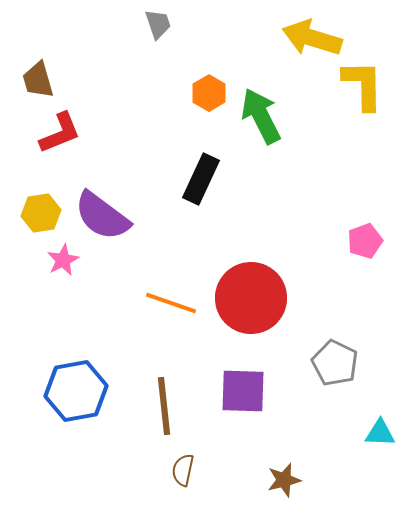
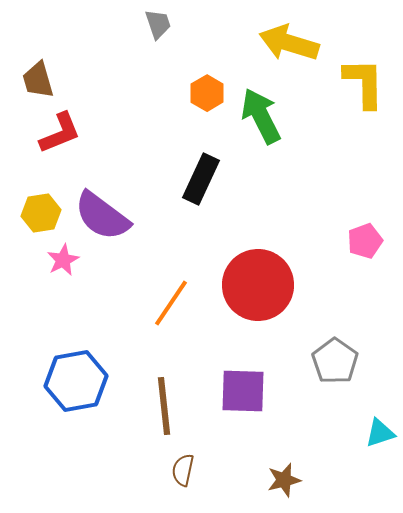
yellow arrow: moved 23 px left, 5 px down
yellow L-shape: moved 1 px right, 2 px up
orange hexagon: moved 2 px left
red circle: moved 7 px right, 13 px up
orange line: rotated 75 degrees counterclockwise
gray pentagon: moved 2 px up; rotated 9 degrees clockwise
blue hexagon: moved 10 px up
cyan triangle: rotated 20 degrees counterclockwise
